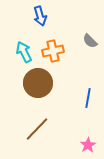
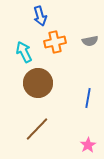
gray semicircle: rotated 56 degrees counterclockwise
orange cross: moved 2 px right, 9 px up
